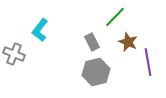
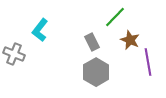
brown star: moved 2 px right, 2 px up
gray hexagon: rotated 16 degrees counterclockwise
